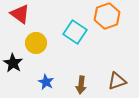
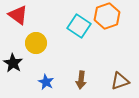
red triangle: moved 2 px left, 1 px down
cyan square: moved 4 px right, 6 px up
brown triangle: moved 3 px right
brown arrow: moved 5 px up
